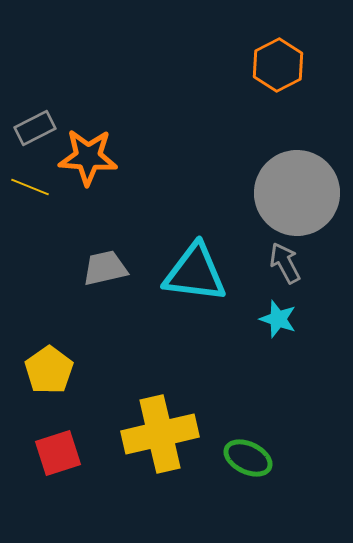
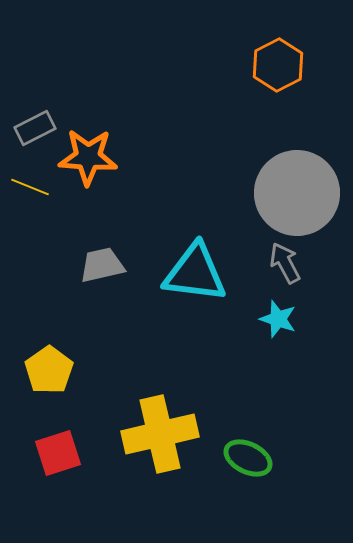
gray trapezoid: moved 3 px left, 3 px up
